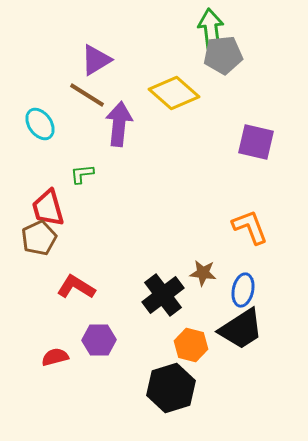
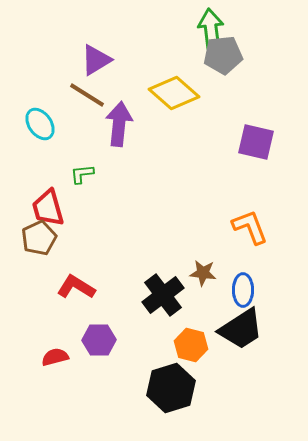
blue ellipse: rotated 12 degrees counterclockwise
